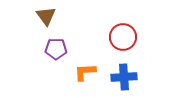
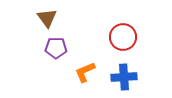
brown triangle: moved 1 px right, 2 px down
purple pentagon: moved 1 px up
orange L-shape: rotated 20 degrees counterclockwise
